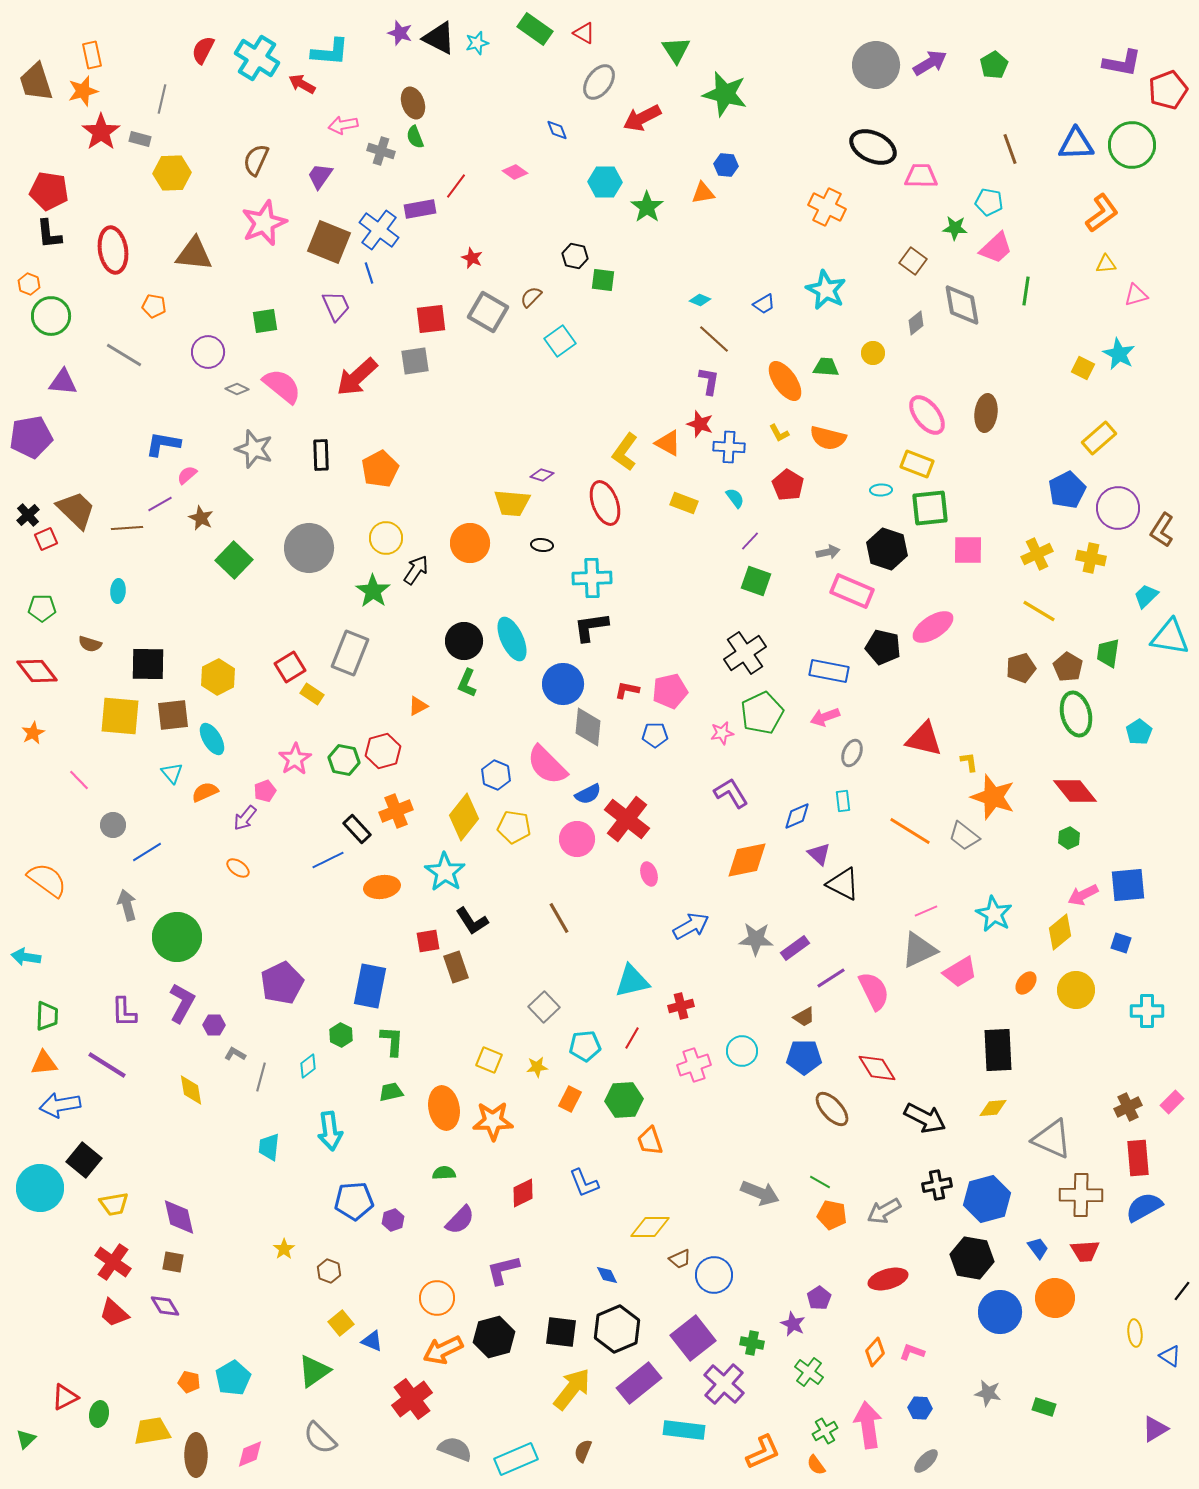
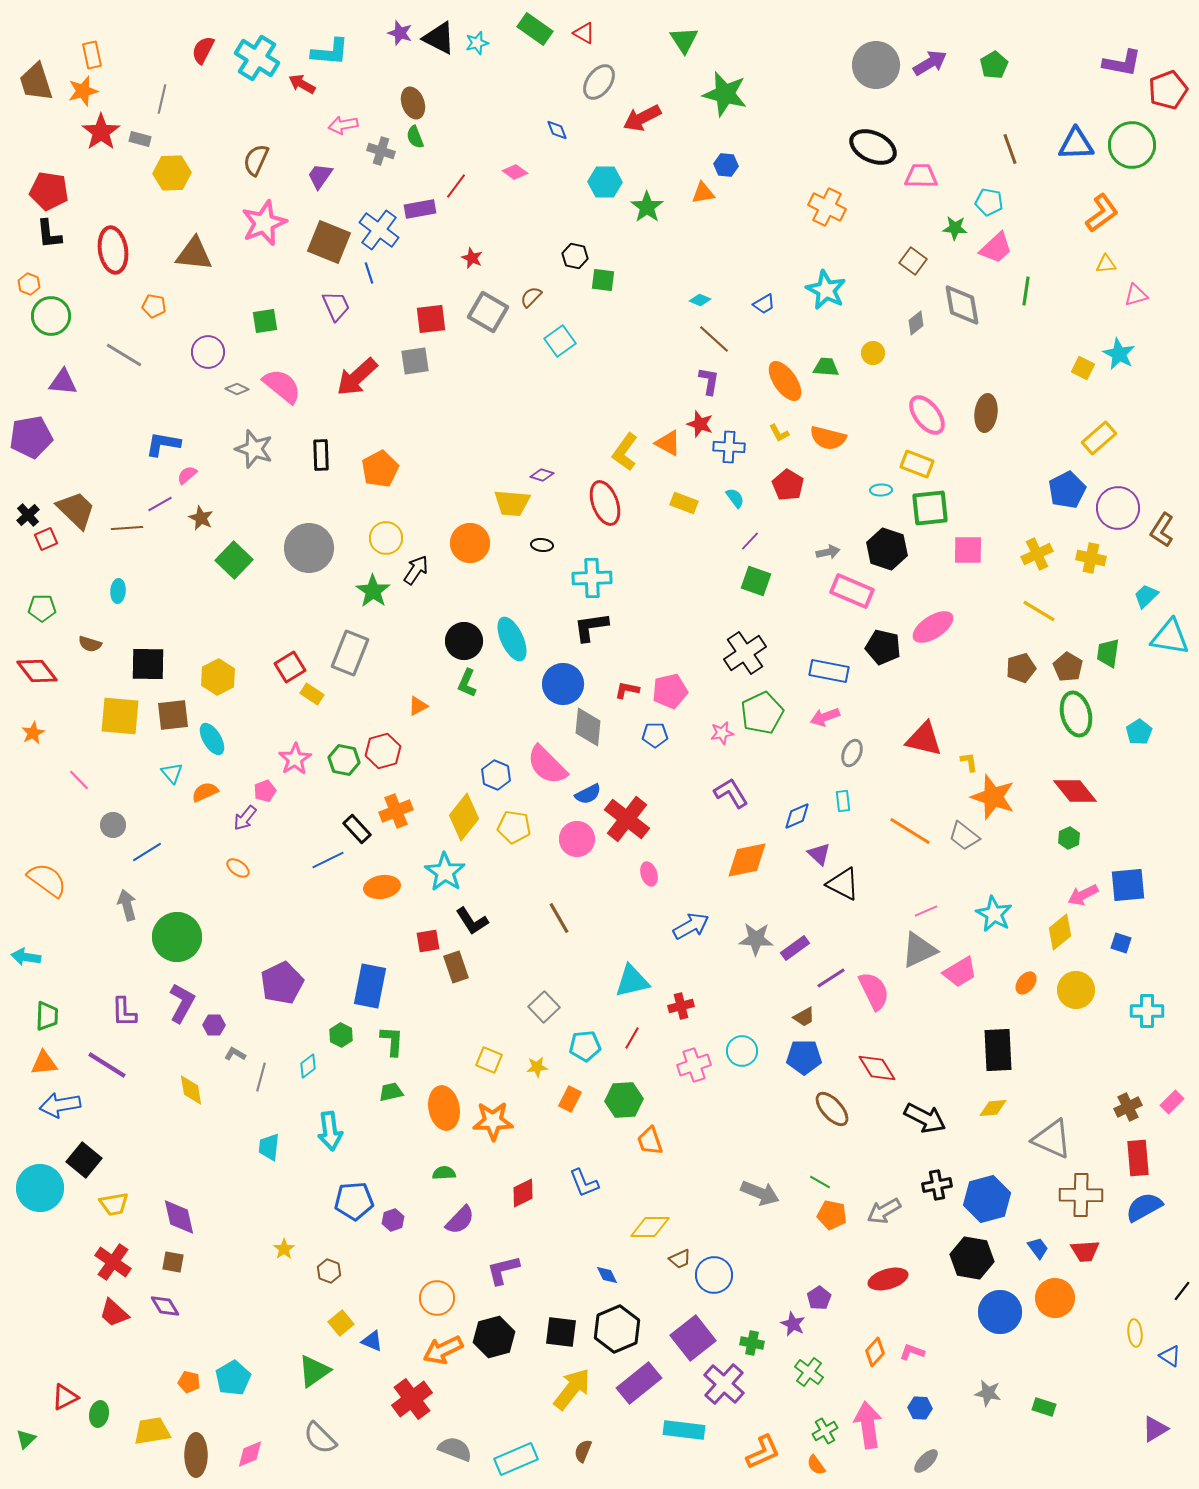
green triangle at (676, 50): moved 8 px right, 10 px up
